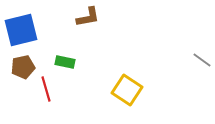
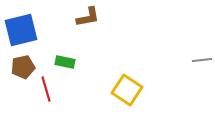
gray line: rotated 42 degrees counterclockwise
